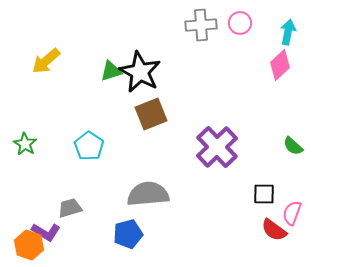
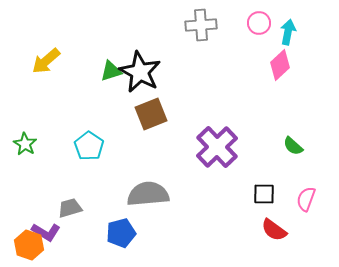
pink circle: moved 19 px right
pink semicircle: moved 14 px right, 14 px up
blue pentagon: moved 7 px left, 1 px up
